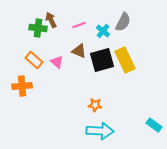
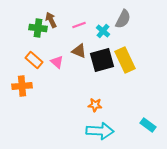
gray semicircle: moved 3 px up
cyan rectangle: moved 6 px left
